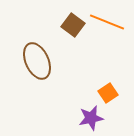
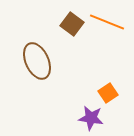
brown square: moved 1 px left, 1 px up
purple star: rotated 20 degrees clockwise
